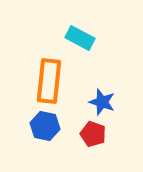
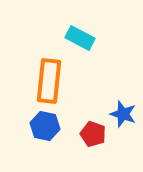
blue star: moved 21 px right, 12 px down
